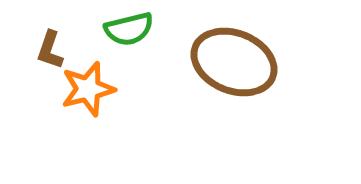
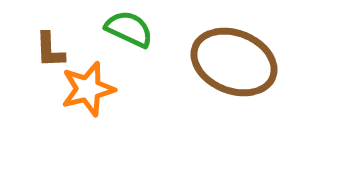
green semicircle: rotated 141 degrees counterclockwise
brown L-shape: rotated 21 degrees counterclockwise
